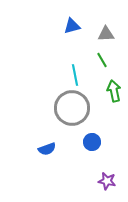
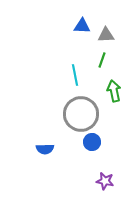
blue triangle: moved 10 px right; rotated 18 degrees clockwise
gray triangle: moved 1 px down
green line: rotated 49 degrees clockwise
gray circle: moved 9 px right, 6 px down
blue semicircle: moved 2 px left; rotated 18 degrees clockwise
purple star: moved 2 px left
